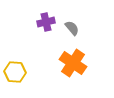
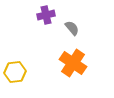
purple cross: moved 7 px up
yellow hexagon: rotated 10 degrees counterclockwise
